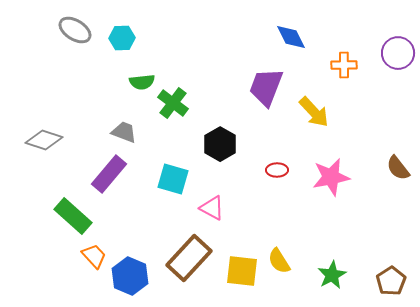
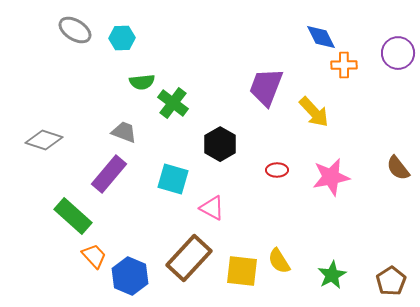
blue diamond: moved 30 px right
